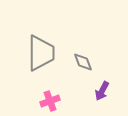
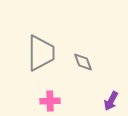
purple arrow: moved 9 px right, 10 px down
pink cross: rotated 18 degrees clockwise
